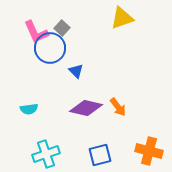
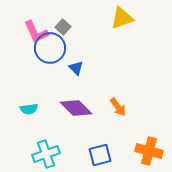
gray square: moved 1 px right, 1 px up
blue triangle: moved 3 px up
purple diamond: moved 10 px left; rotated 32 degrees clockwise
